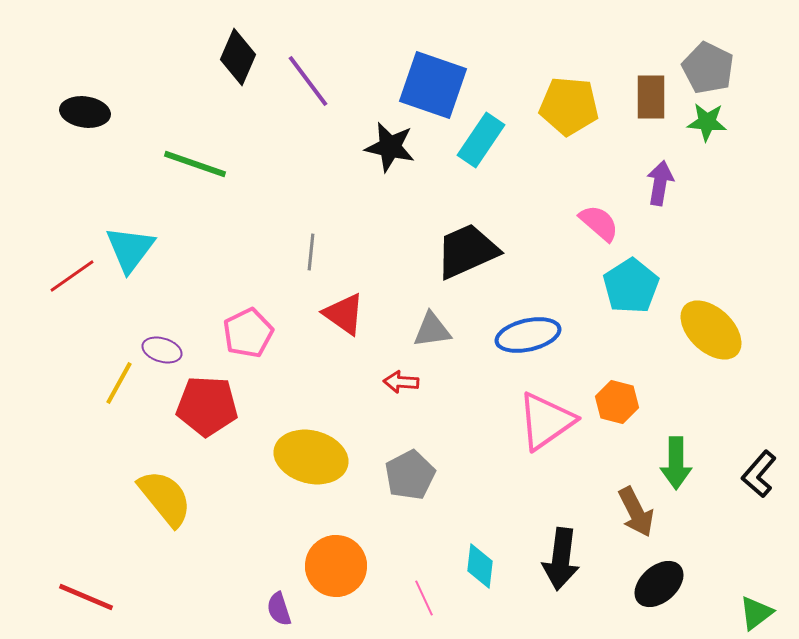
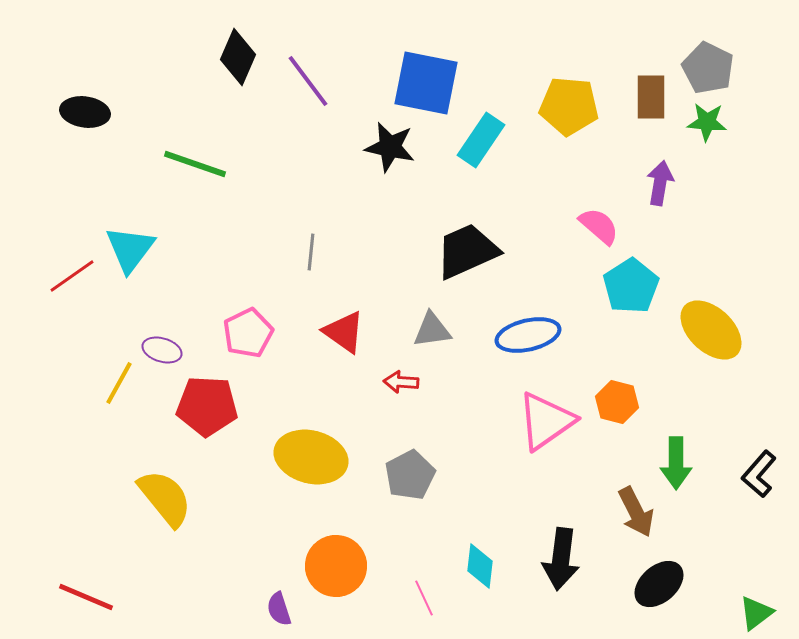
blue square at (433, 85): moved 7 px left, 2 px up; rotated 8 degrees counterclockwise
pink semicircle at (599, 223): moved 3 px down
red triangle at (344, 314): moved 18 px down
